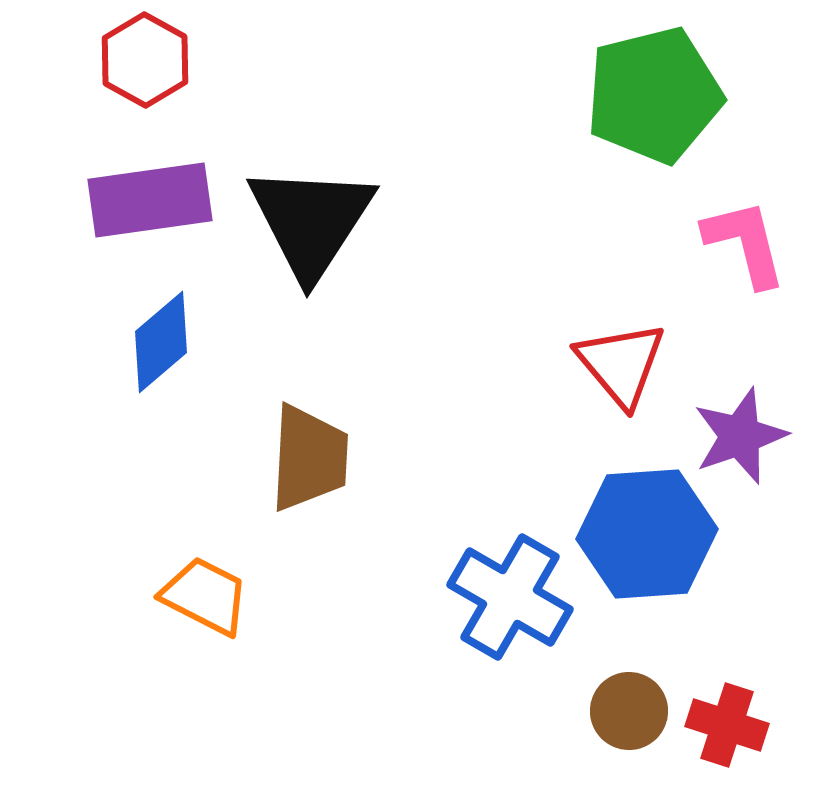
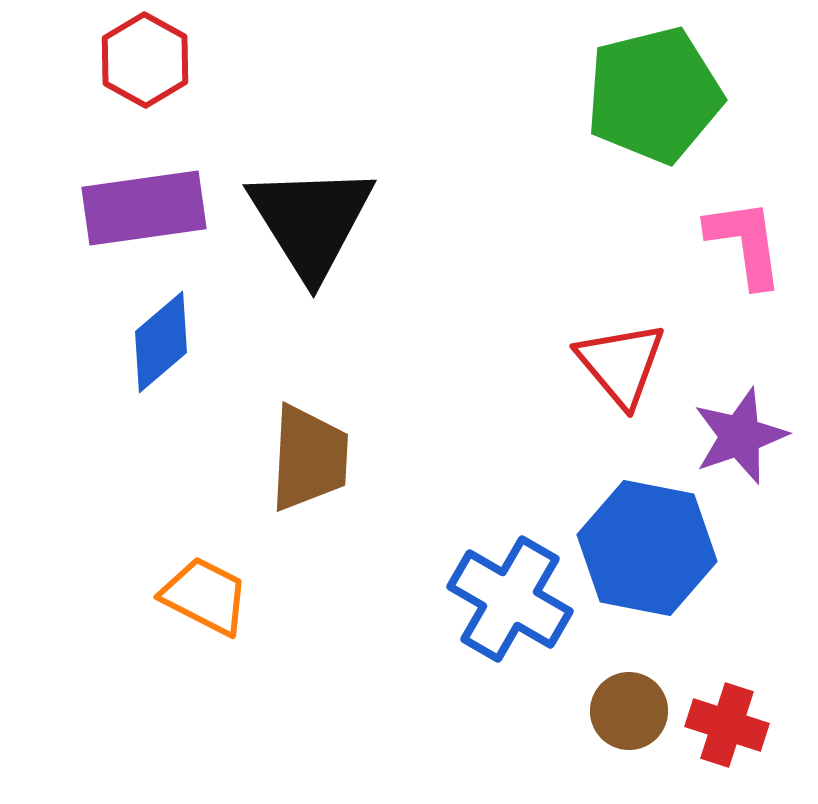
purple rectangle: moved 6 px left, 8 px down
black triangle: rotated 5 degrees counterclockwise
pink L-shape: rotated 6 degrees clockwise
blue hexagon: moved 14 px down; rotated 15 degrees clockwise
blue cross: moved 2 px down
